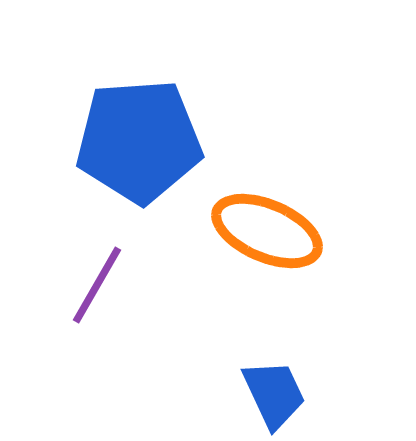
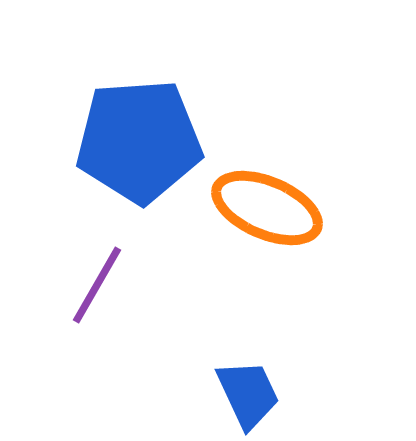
orange ellipse: moved 23 px up
blue trapezoid: moved 26 px left
